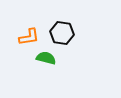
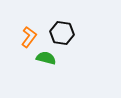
orange L-shape: rotated 45 degrees counterclockwise
